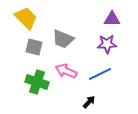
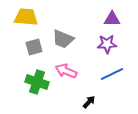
yellow trapezoid: moved 1 px up; rotated 40 degrees counterclockwise
gray square: rotated 30 degrees counterclockwise
blue line: moved 12 px right
